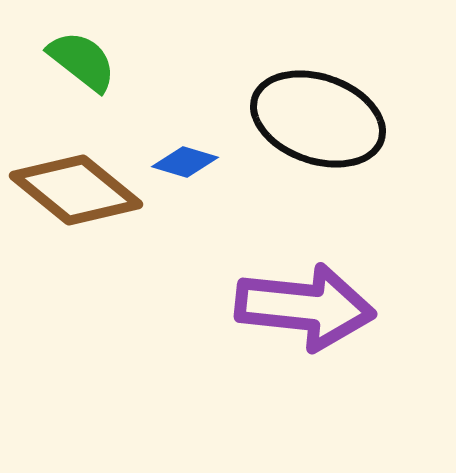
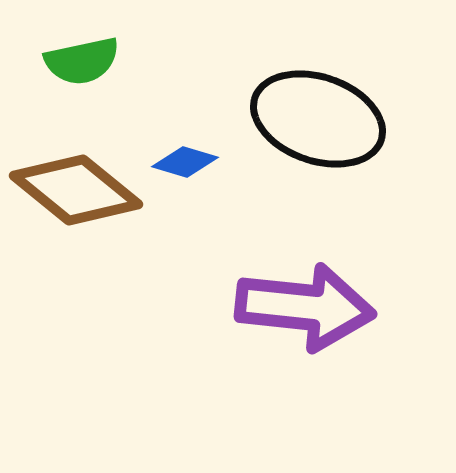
green semicircle: rotated 130 degrees clockwise
